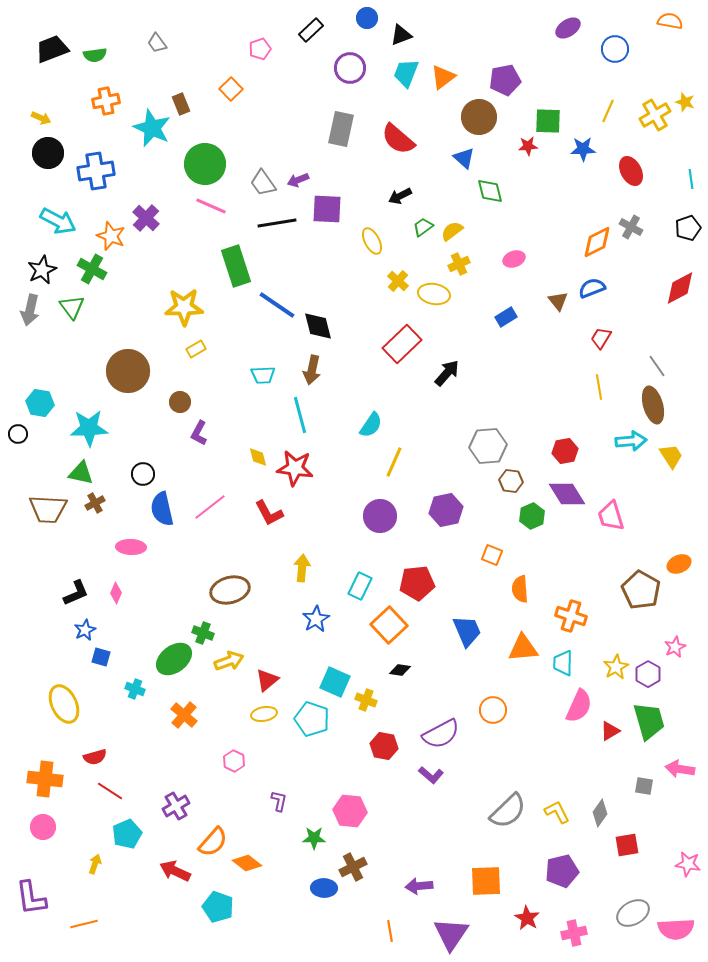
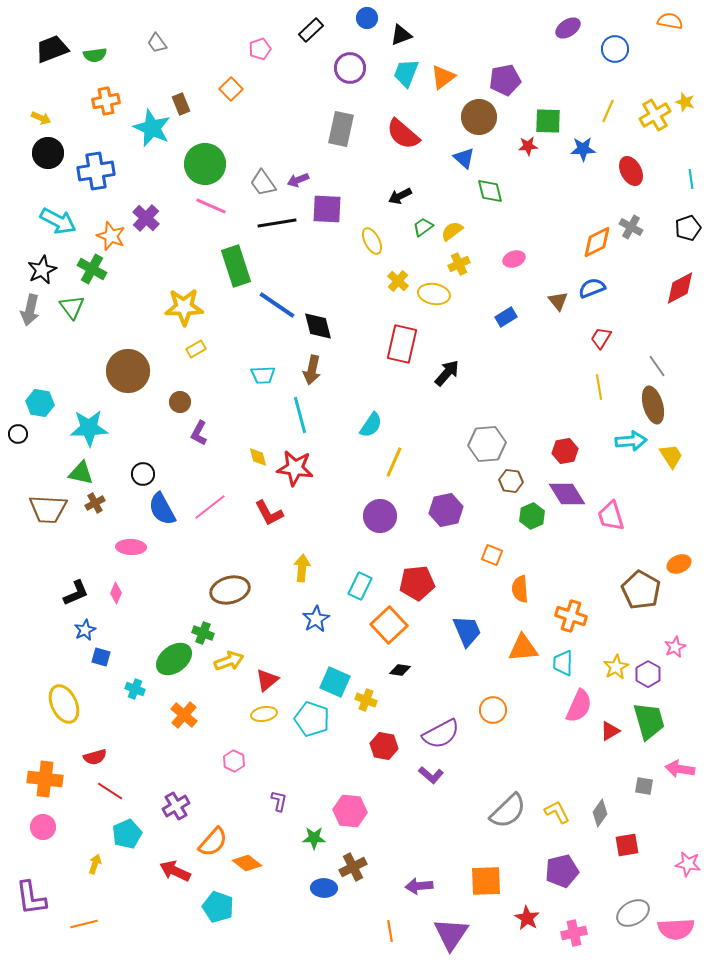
red semicircle at (398, 139): moved 5 px right, 5 px up
red rectangle at (402, 344): rotated 33 degrees counterclockwise
gray hexagon at (488, 446): moved 1 px left, 2 px up
blue semicircle at (162, 509): rotated 16 degrees counterclockwise
